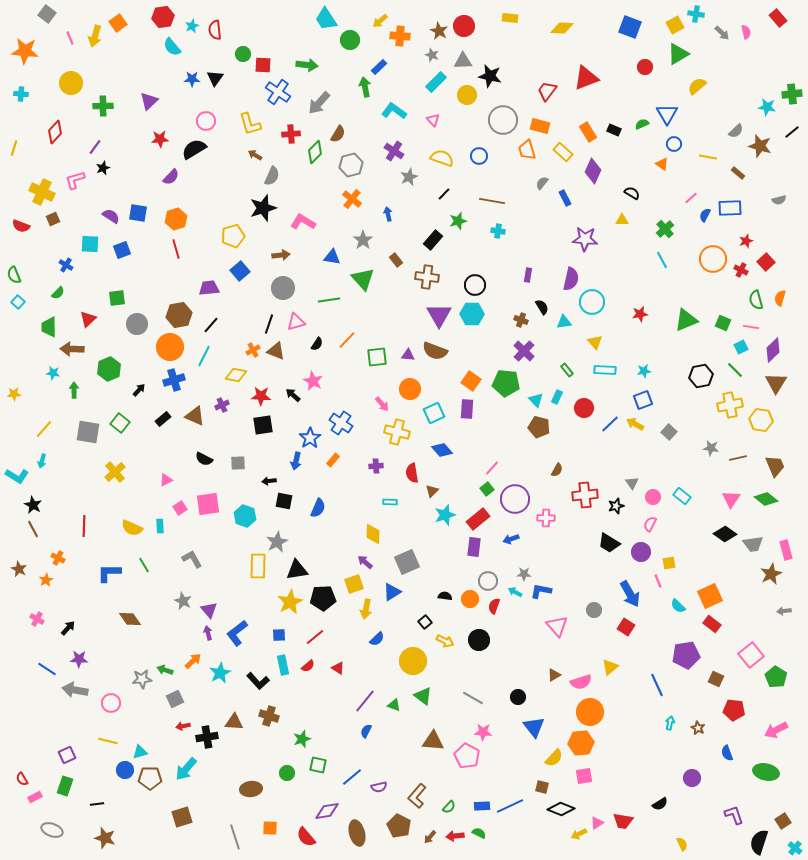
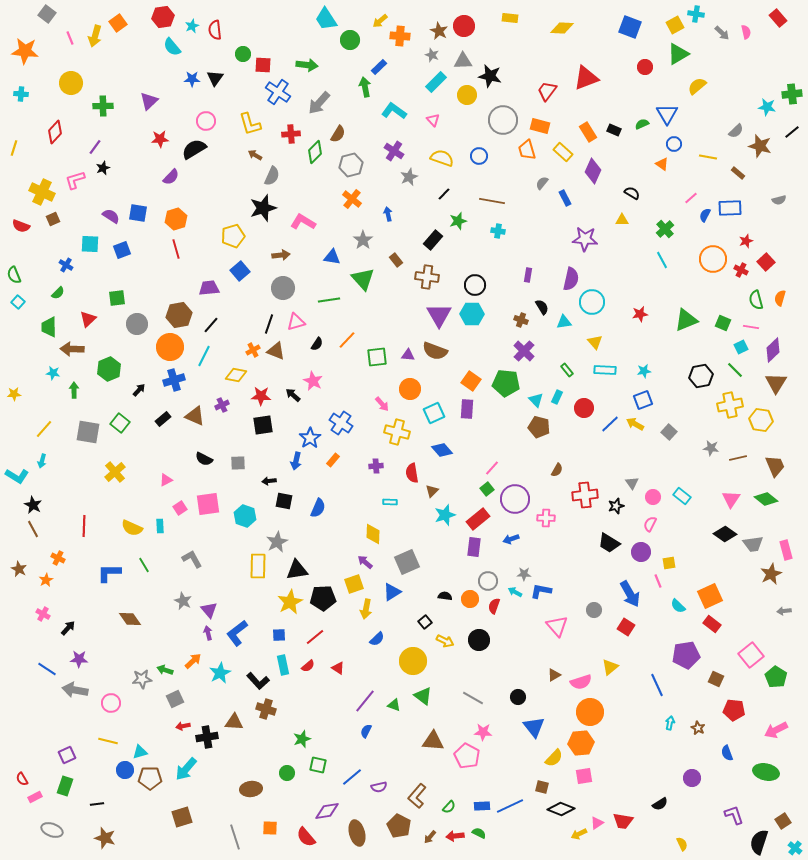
pink cross at (37, 619): moved 6 px right, 5 px up
brown cross at (269, 716): moved 3 px left, 7 px up
